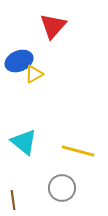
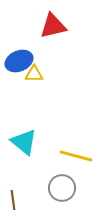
red triangle: rotated 36 degrees clockwise
yellow triangle: rotated 30 degrees clockwise
yellow line: moved 2 px left, 5 px down
